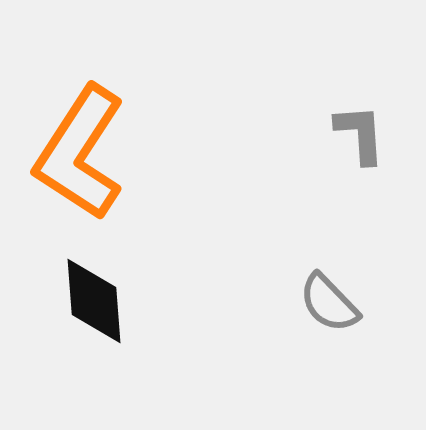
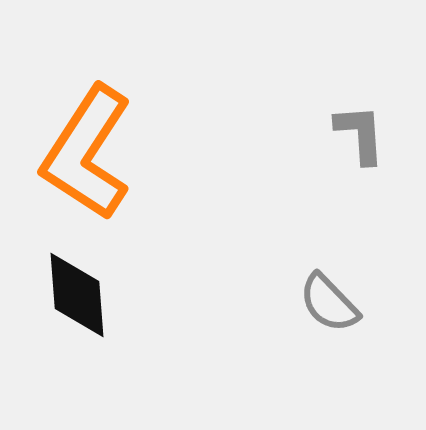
orange L-shape: moved 7 px right
black diamond: moved 17 px left, 6 px up
